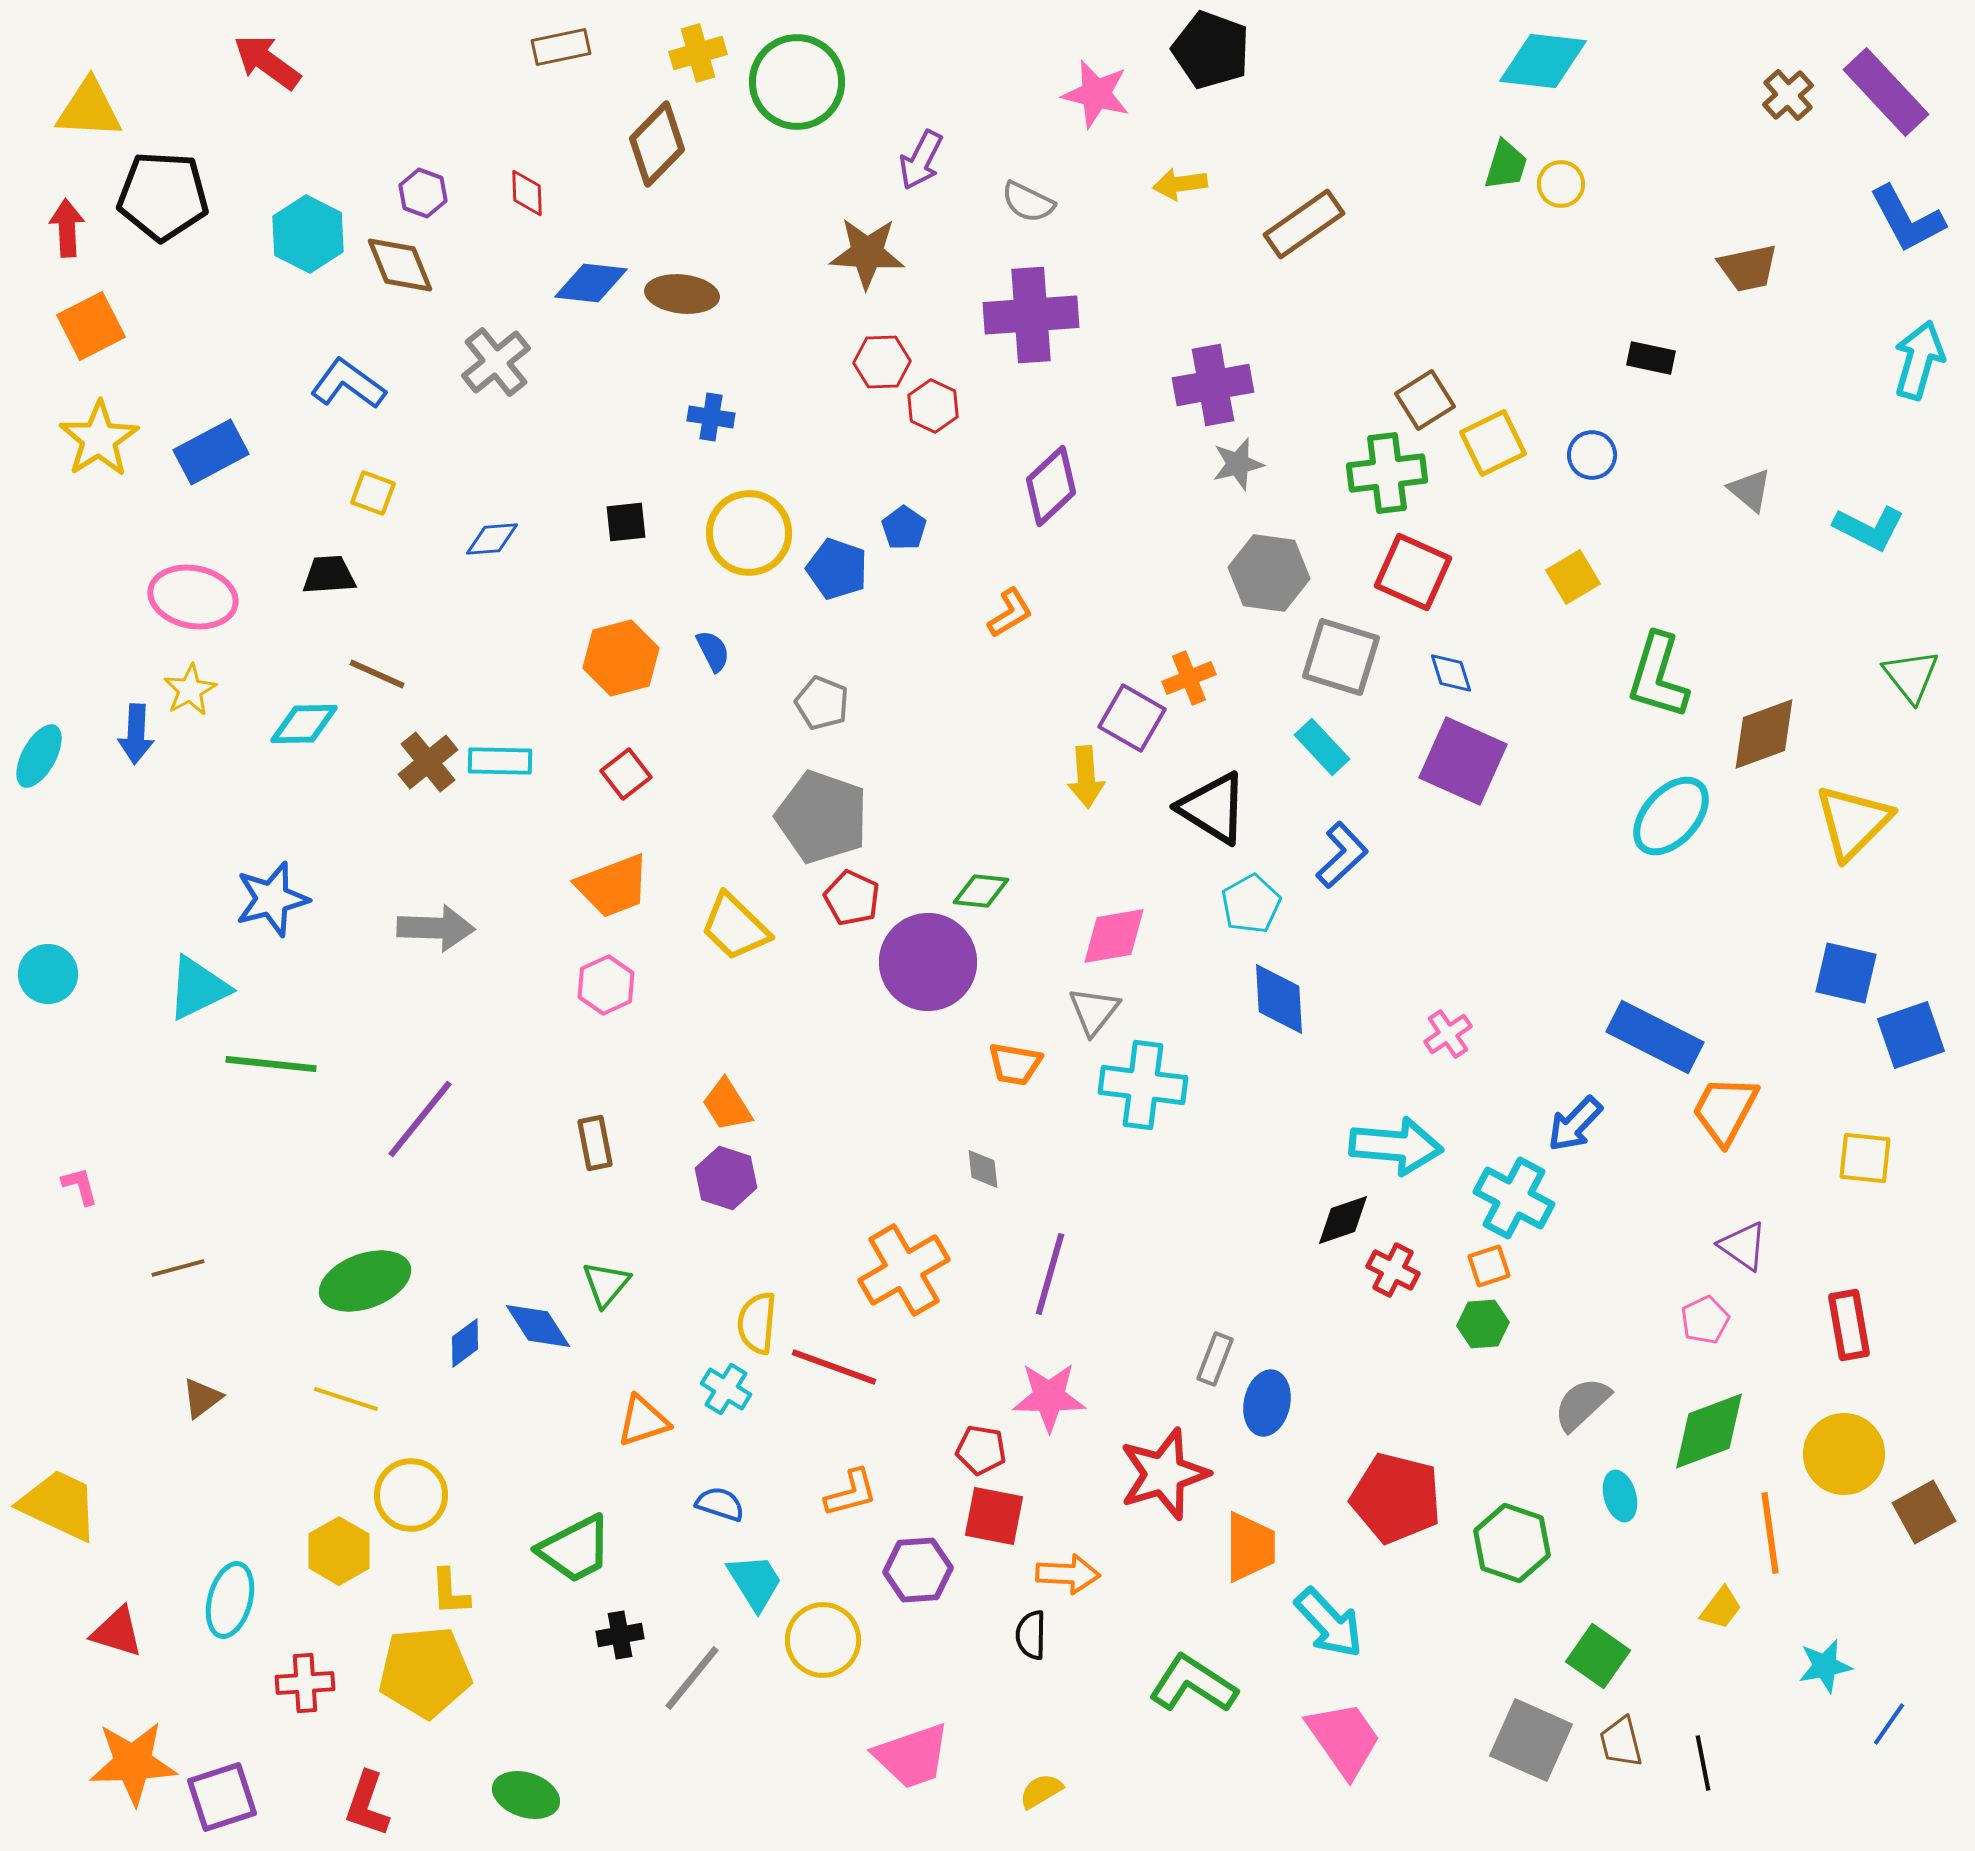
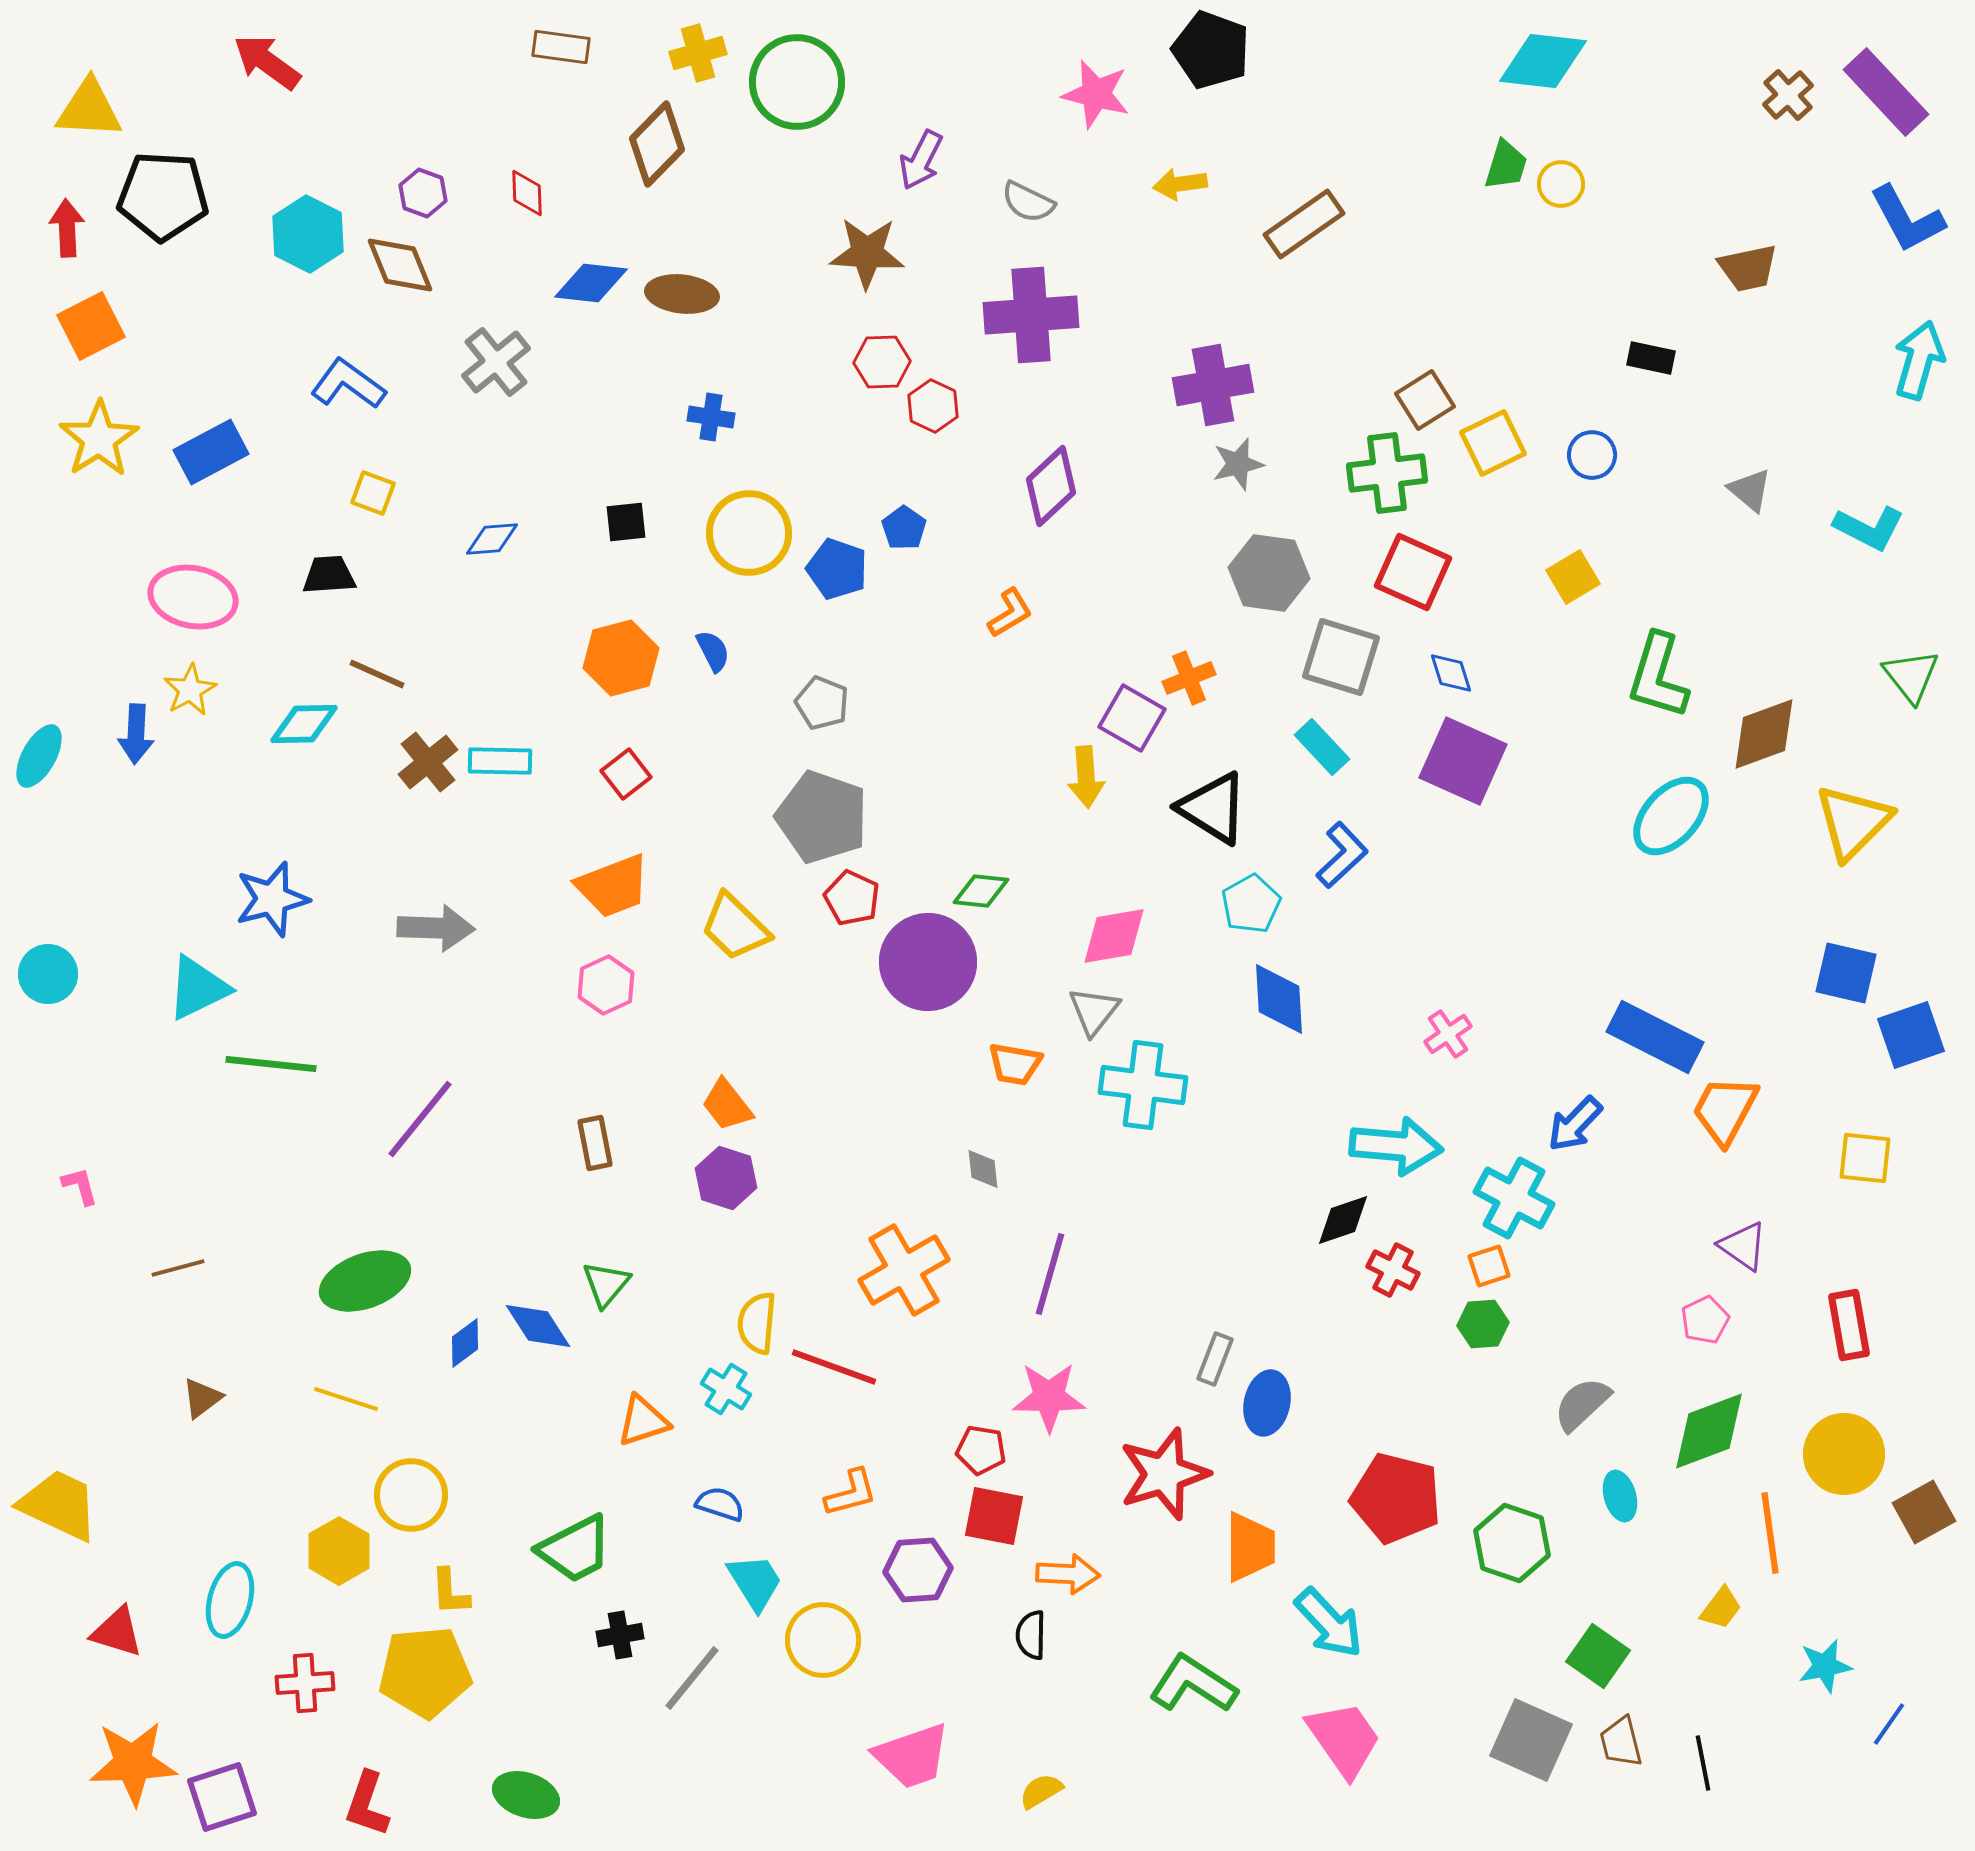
brown rectangle at (561, 47): rotated 20 degrees clockwise
orange trapezoid at (727, 1105): rotated 6 degrees counterclockwise
